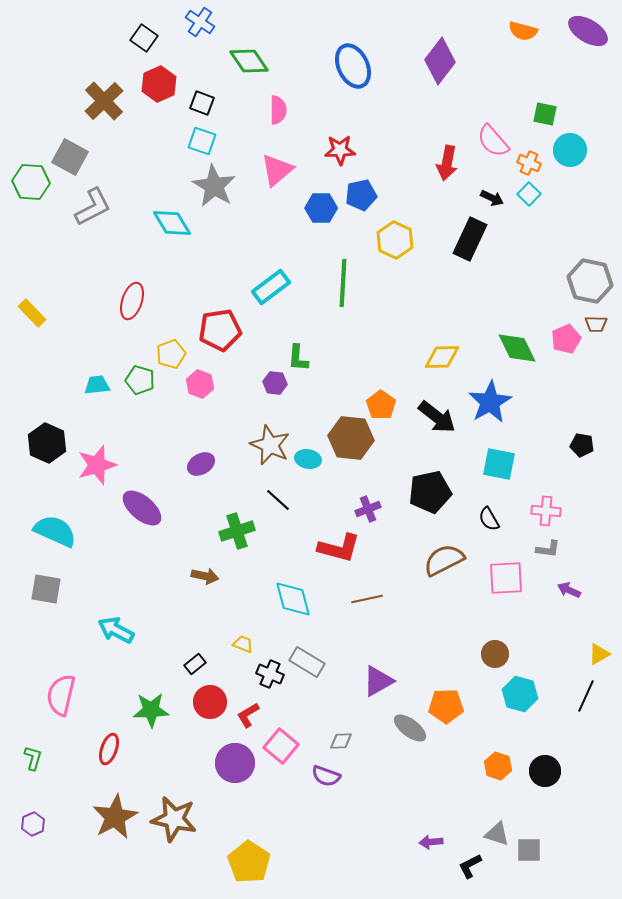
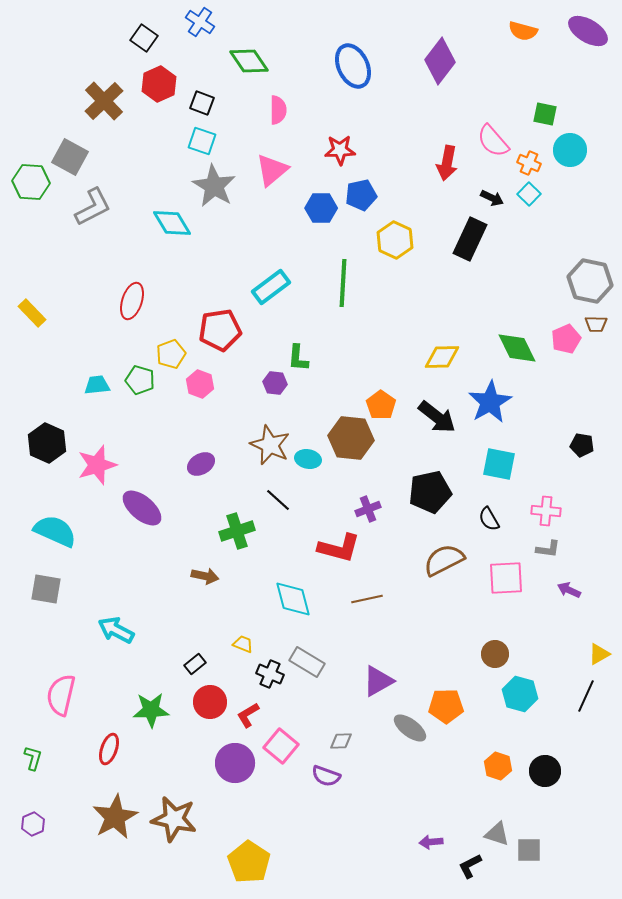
pink triangle at (277, 170): moved 5 px left
